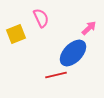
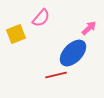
pink semicircle: rotated 66 degrees clockwise
